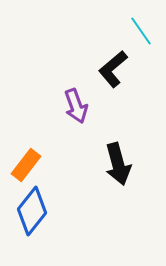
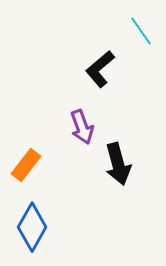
black L-shape: moved 13 px left
purple arrow: moved 6 px right, 21 px down
blue diamond: moved 16 px down; rotated 9 degrees counterclockwise
